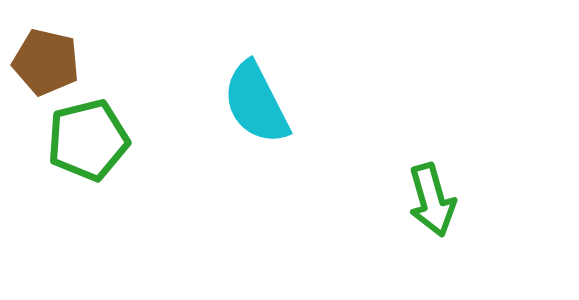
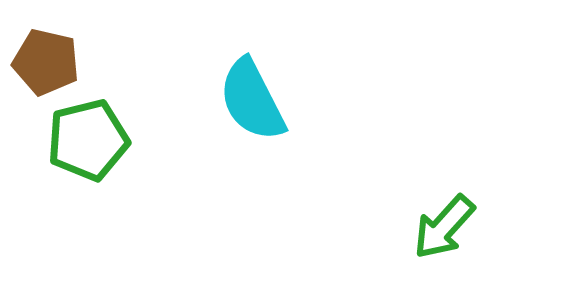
cyan semicircle: moved 4 px left, 3 px up
green arrow: moved 12 px right, 27 px down; rotated 58 degrees clockwise
